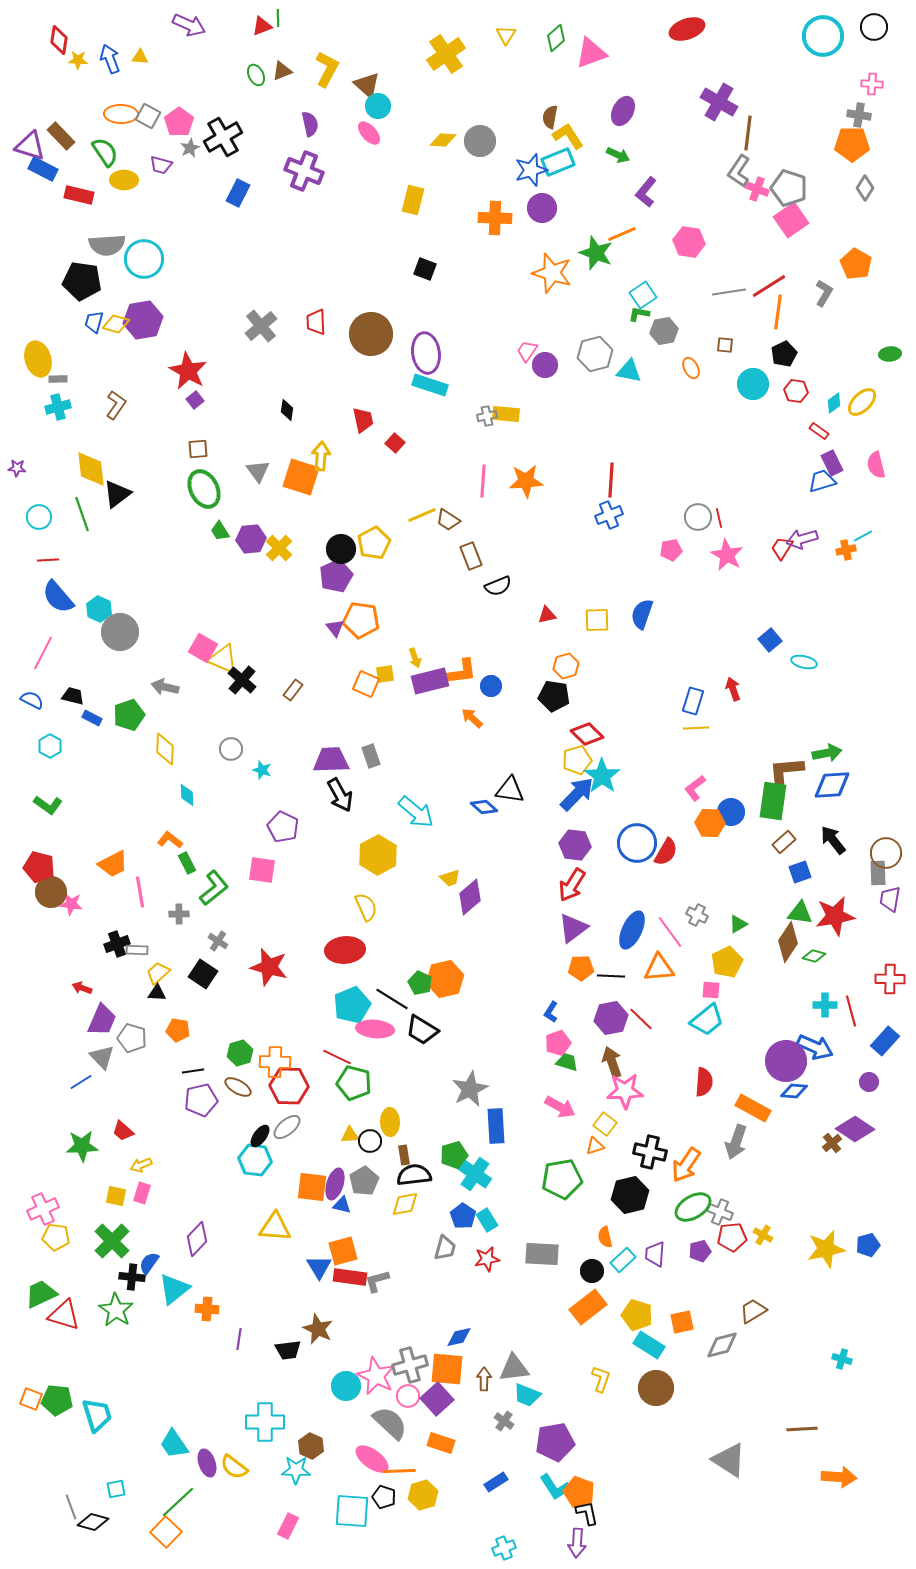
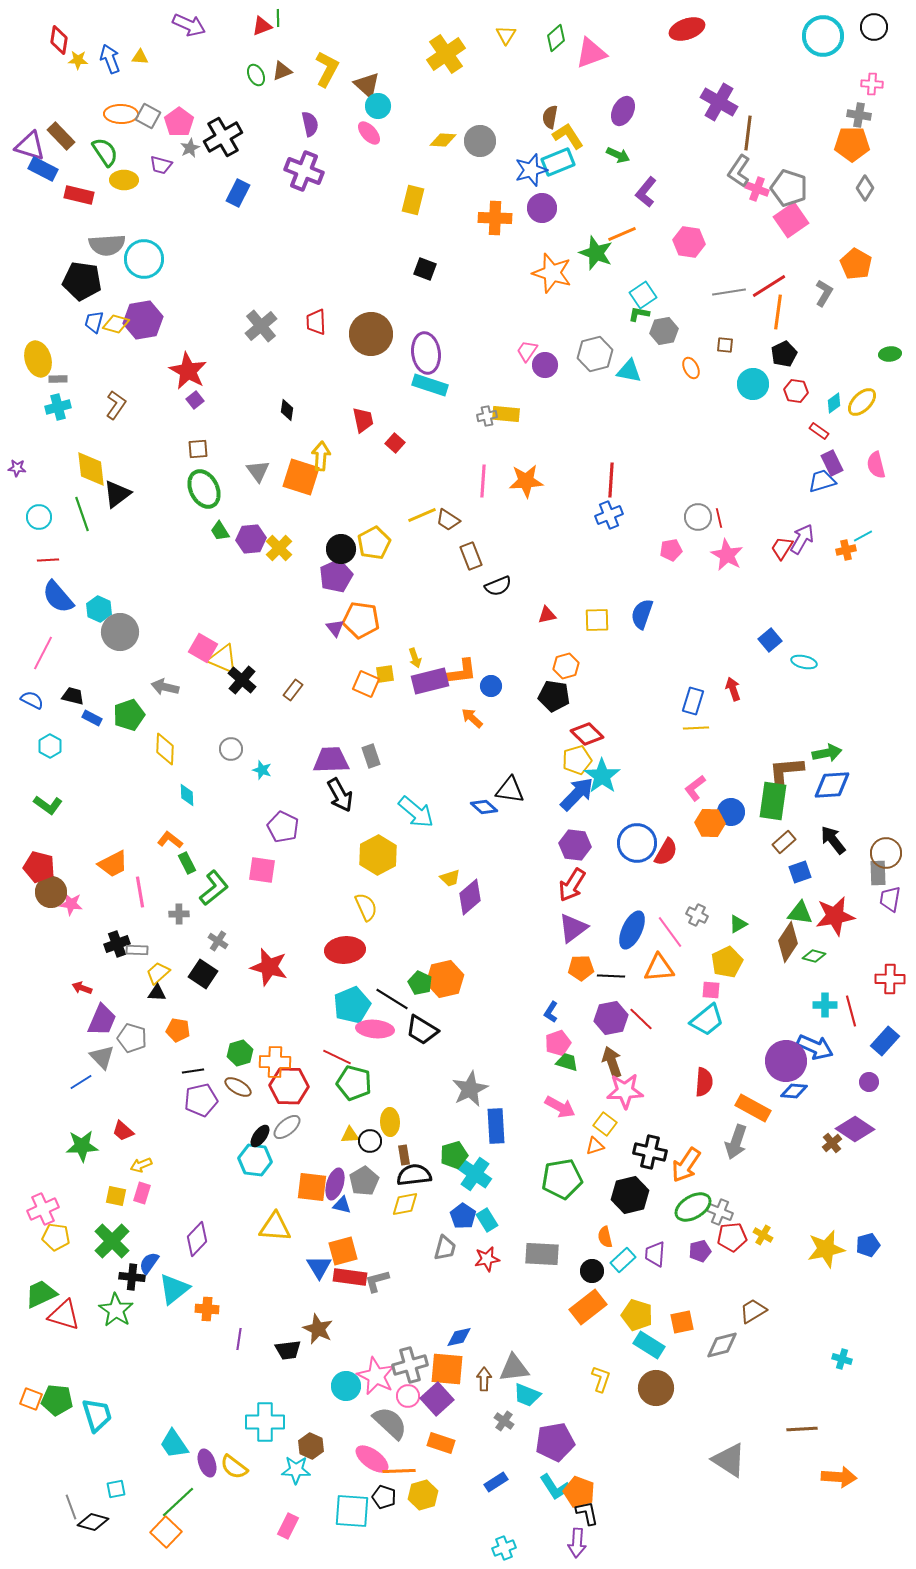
purple arrow at (802, 539): rotated 136 degrees clockwise
